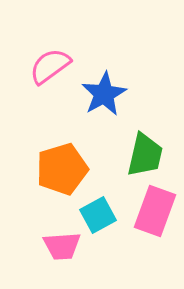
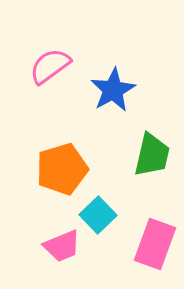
blue star: moved 9 px right, 4 px up
green trapezoid: moved 7 px right
pink rectangle: moved 33 px down
cyan square: rotated 15 degrees counterclockwise
pink trapezoid: rotated 18 degrees counterclockwise
